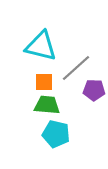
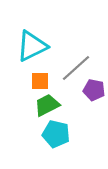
cyan triangle: moved 9 px left; rotated 40 degrees counterclockwise
orange square: moved 4 px left, 1 px up
purple pentagon: rotated 10 degrees clockwise
green trapezoid: rotated 32 degrees counterclockwise
